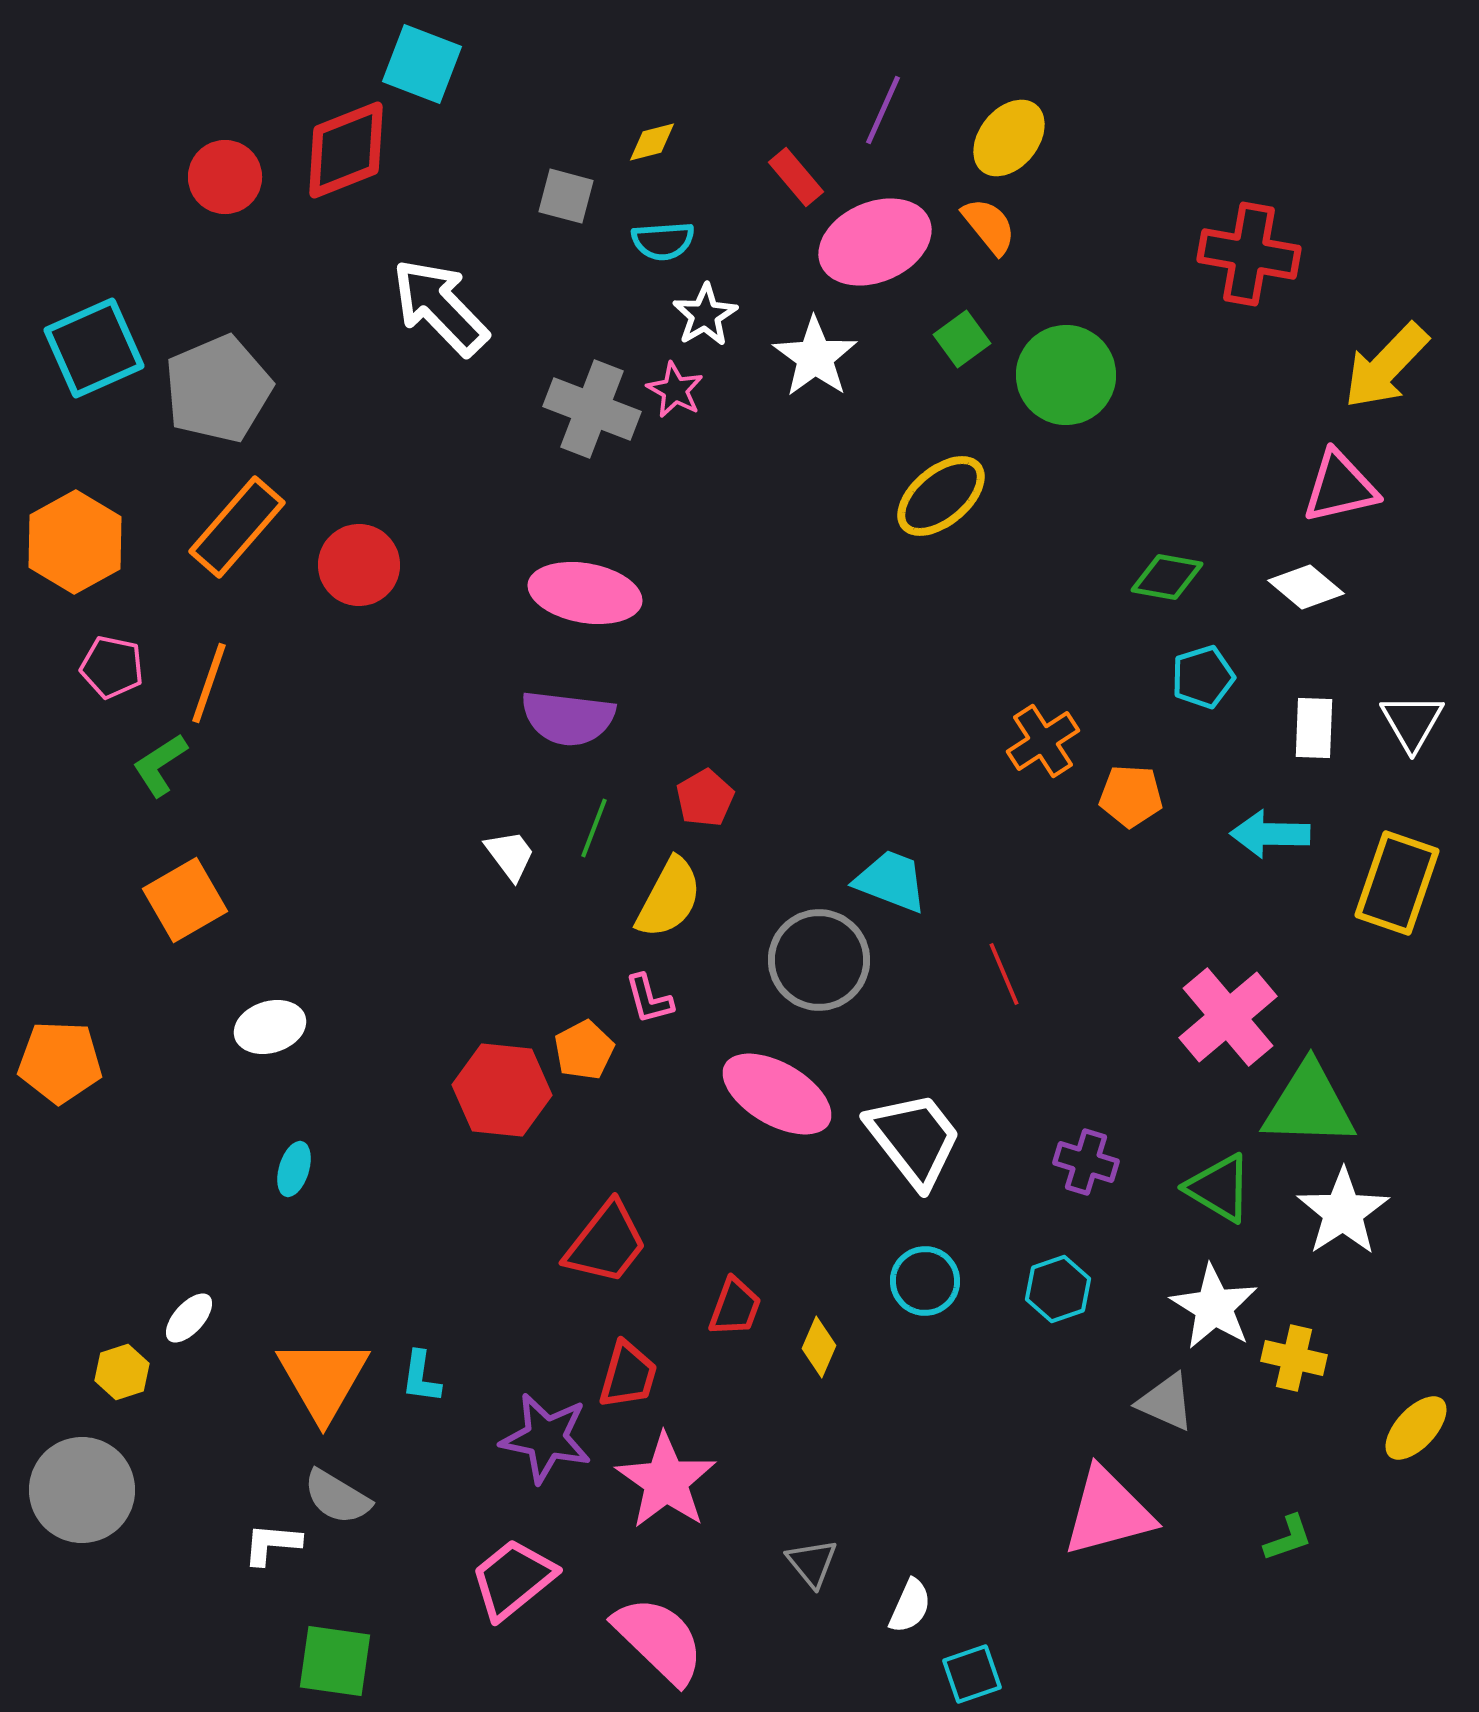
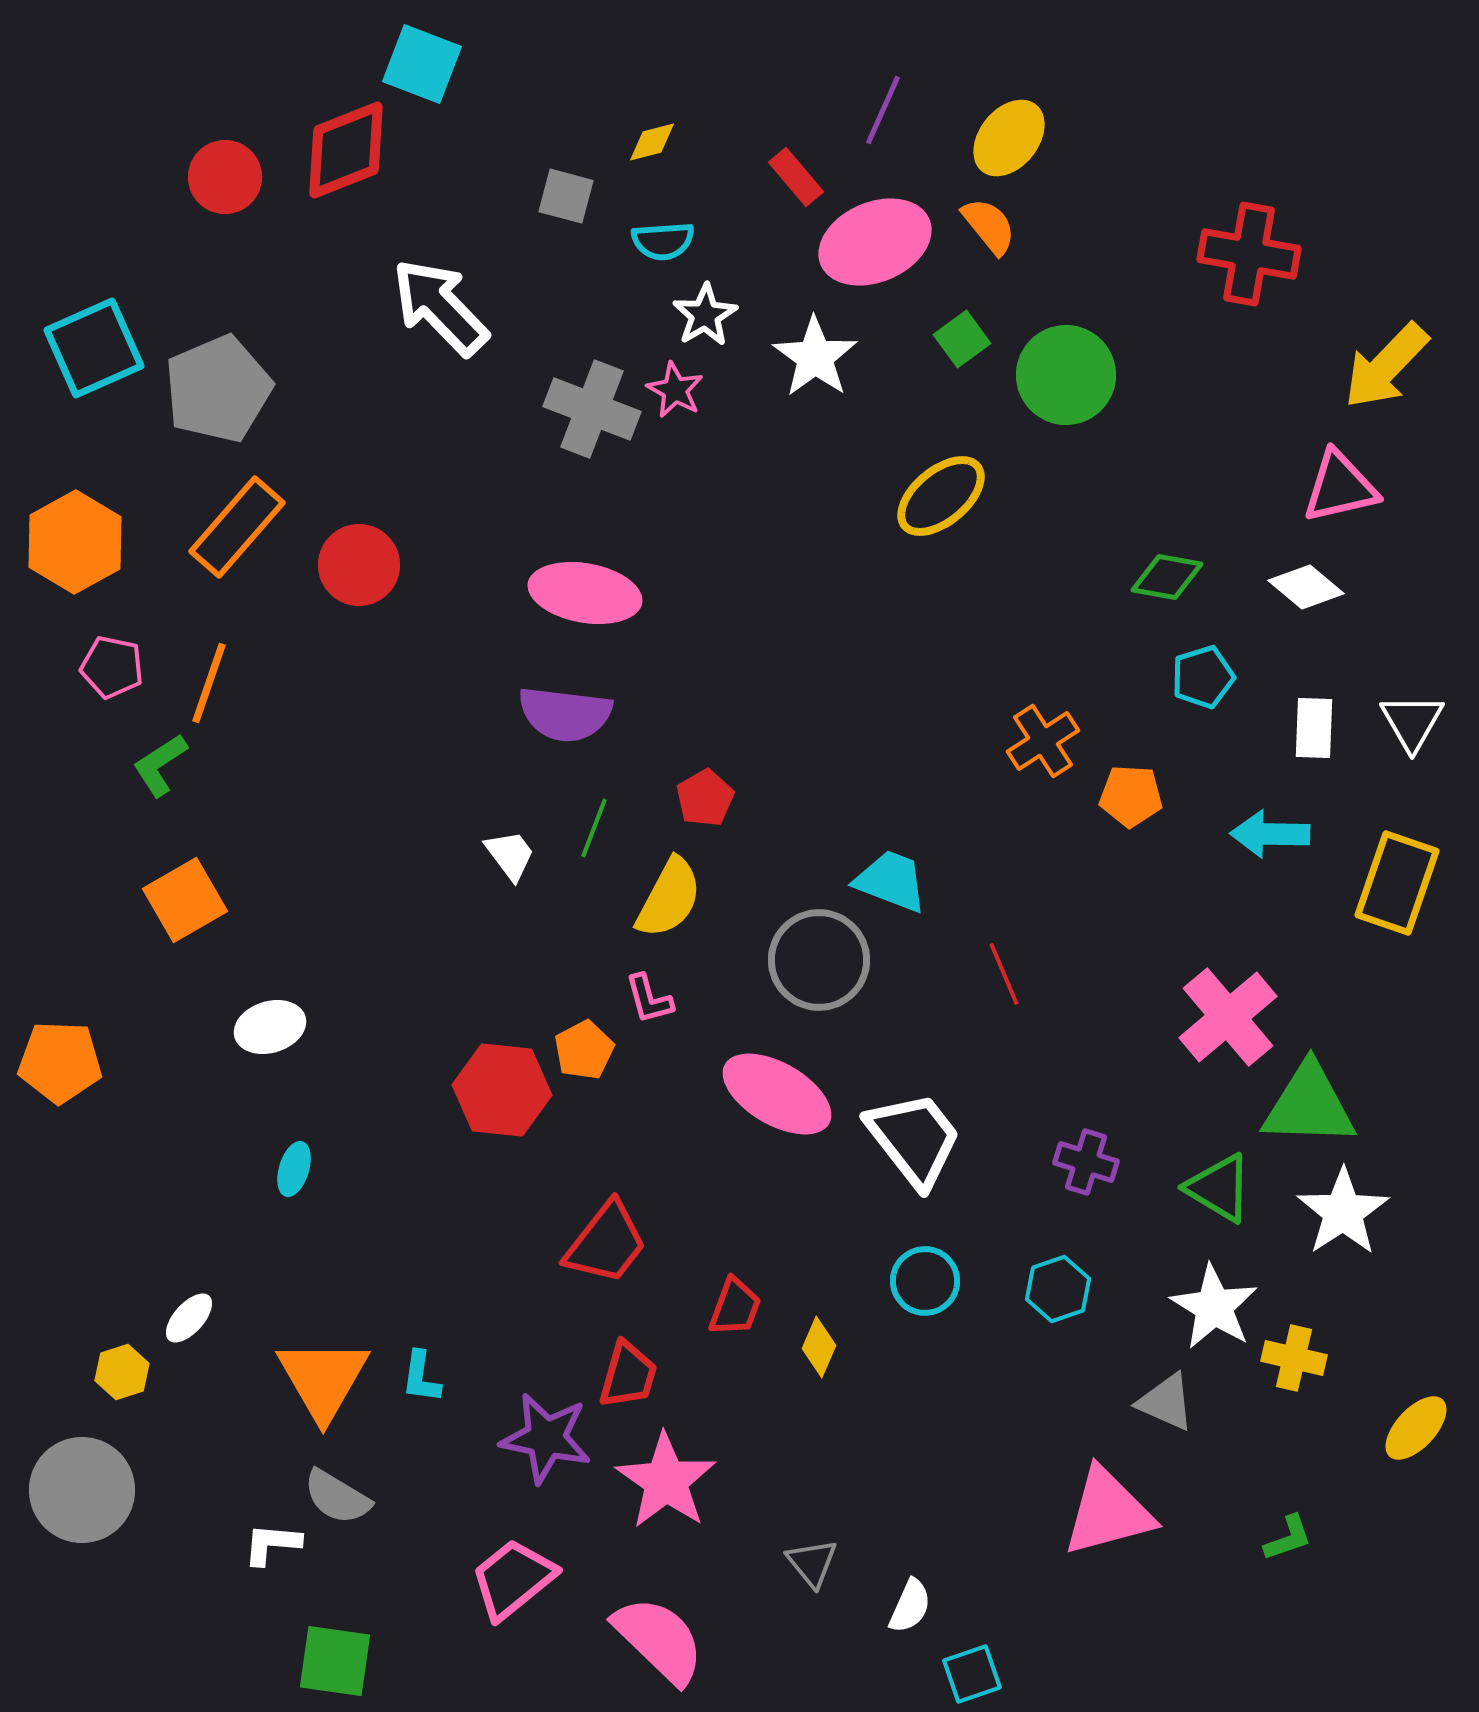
purple semicircle at (568, 718): moved 3 px left, 4 px up
